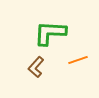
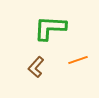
green L-shape: moved 5 px up
